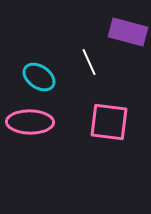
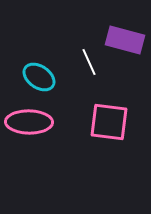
purple rectangle: moved 3 px left, 8 px down
pink ellipse: moved 1 px left
